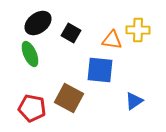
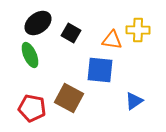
green ellipse: moved 1 px down
